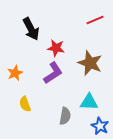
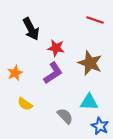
red line: rotated 42 degrees clockwise
yellow semicircle: rotated 35 degrees counterclockwise
gray semicircle: rotated 54 degrees counterclockwise
